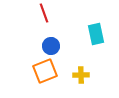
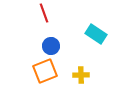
cyan rectangle: rotated 45 degrees counterclockwise
